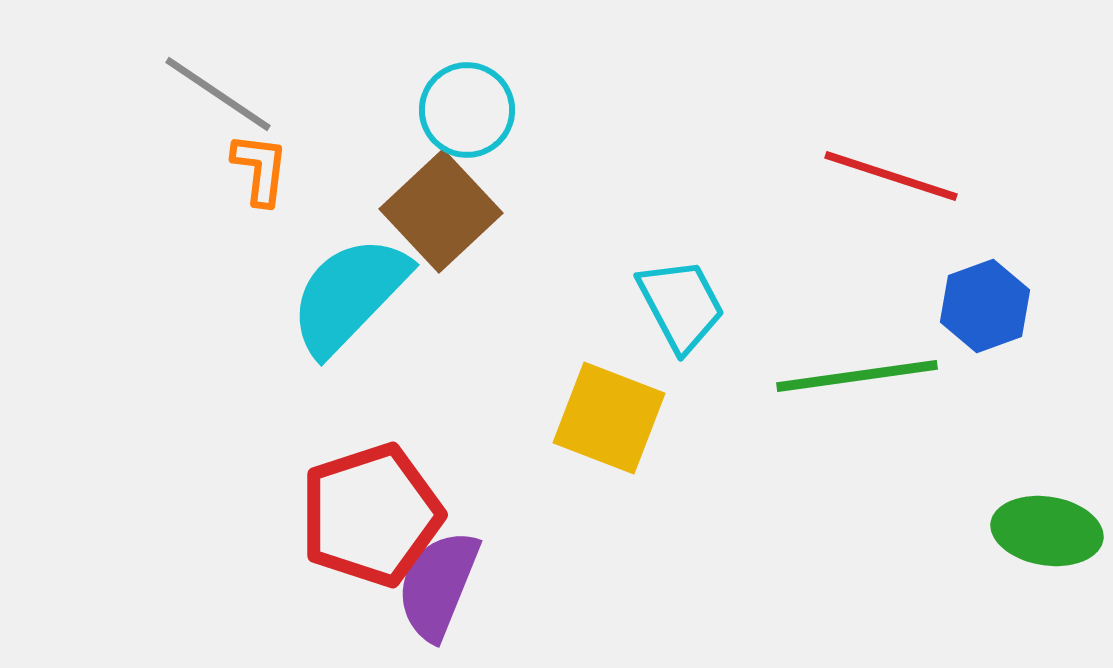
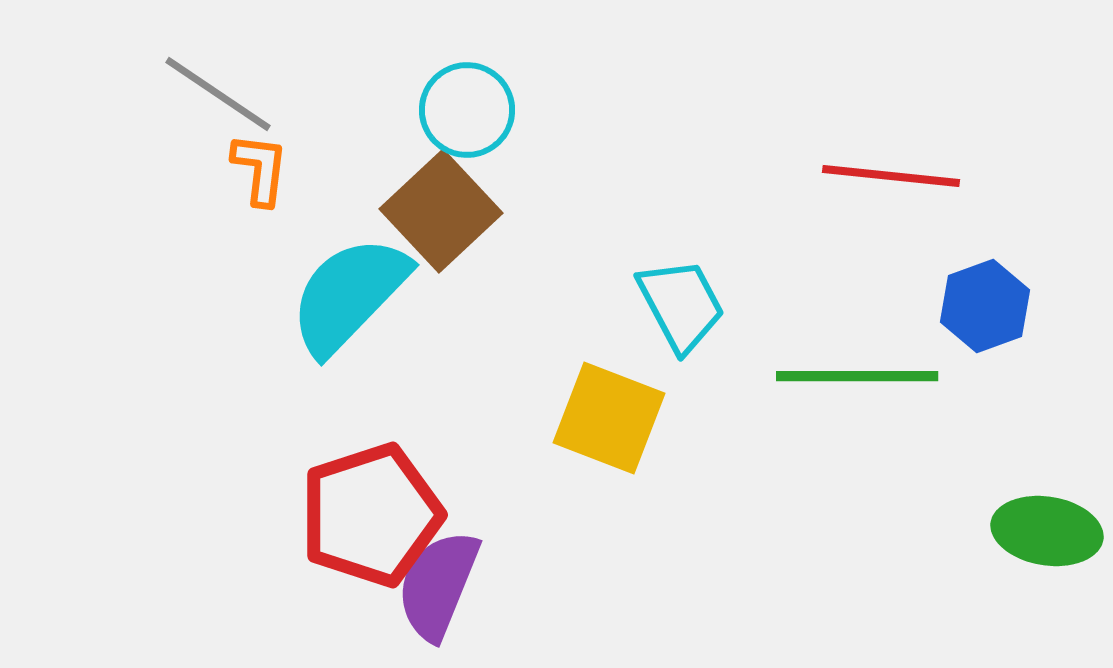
red line: rotated 12 degrees counterclockwise
green line: rotated 8 degrees clockwise
